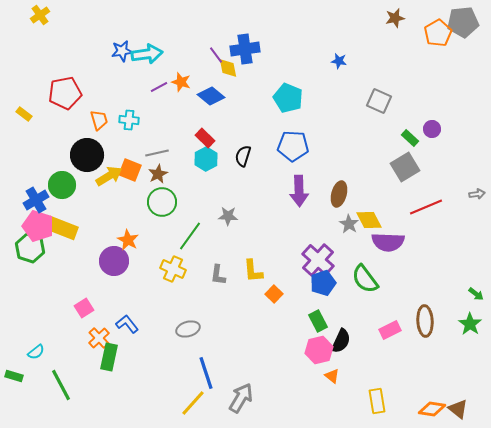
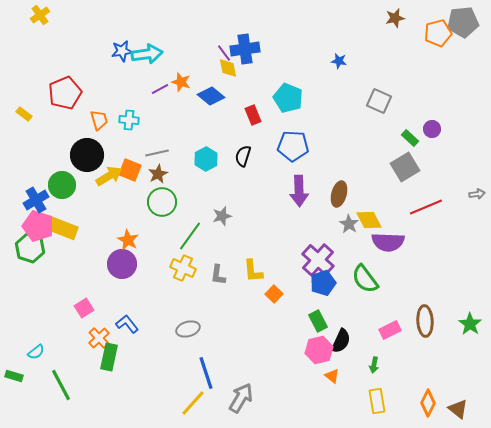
orange pentagon at (438, 33): rotated 16 degrees clockwise
purple line at (216, 55): moved 8 px right, 2 px up
purple line at (159, 87): moved 1 px right, 2 px down
red pentagon at (65, 93): rotated 12 degrees counterclockwise
red rectangle at (205, 138): moved 48 px right, 23 px up; rotated 24 degrees clockwise
gray star at (228, 216): moved 6 px left; rotated 18 degrees counterclockwise
purple circle at (114, 261): moved 8 px right, 3 px down
yellow cross at (173, 269): moved 10 px right, 1 px up
green arrow at (476, 294): moved 102 px left, 71 px down; rotated 63 degrees clockwise
orange diamond at (432, 409): moved 4 px left, 6 px up; rotated 72 degrees counterclockwise
